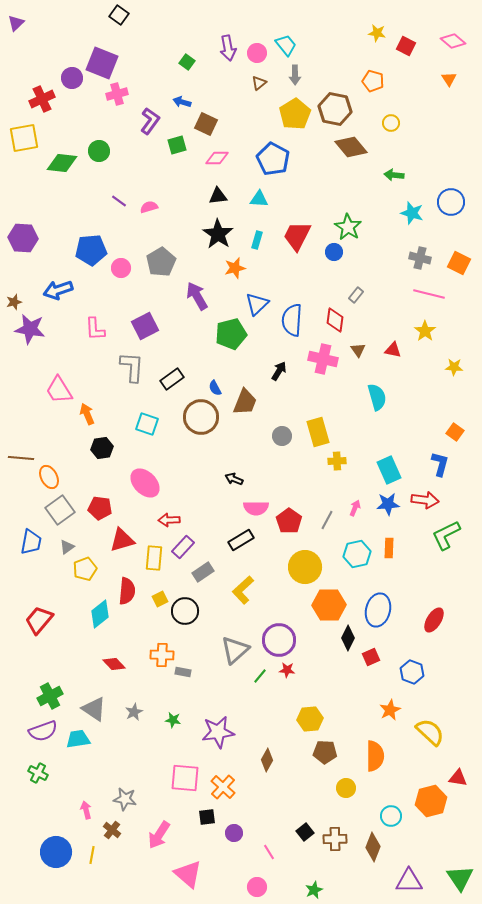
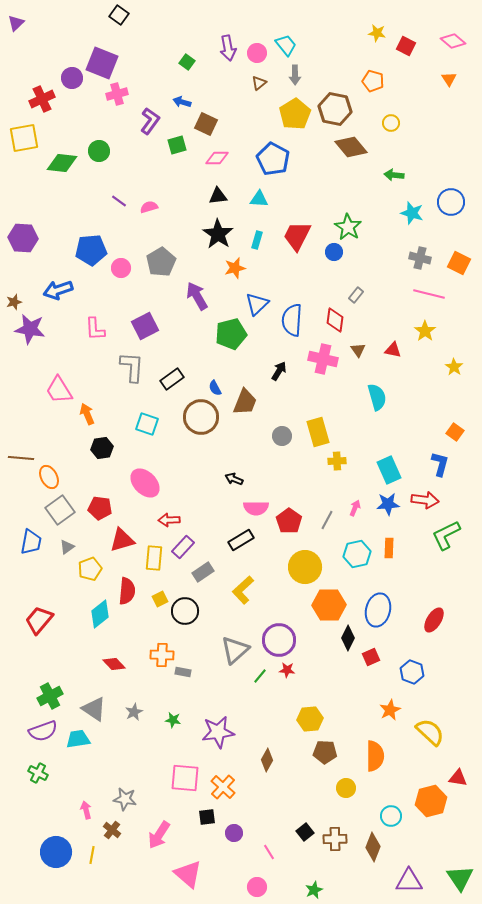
yellow star at (454, 367): rotated 30 degrees clockwise
yellow pentagon at (85, 569): moved 5 px right
